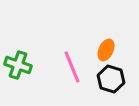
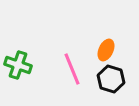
pink line: moved 2 px down
